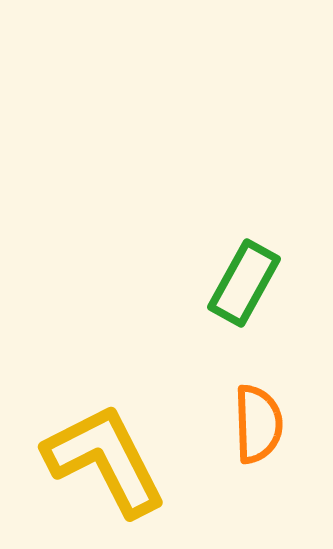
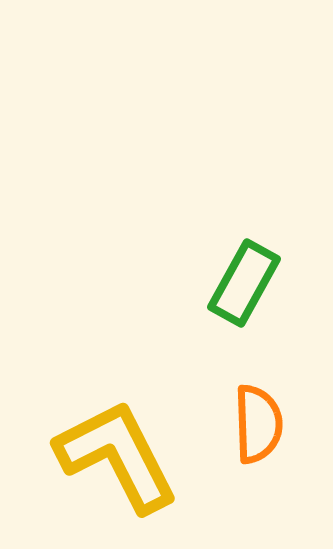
yellow L-shape: moved 12 px right, 4 px up
